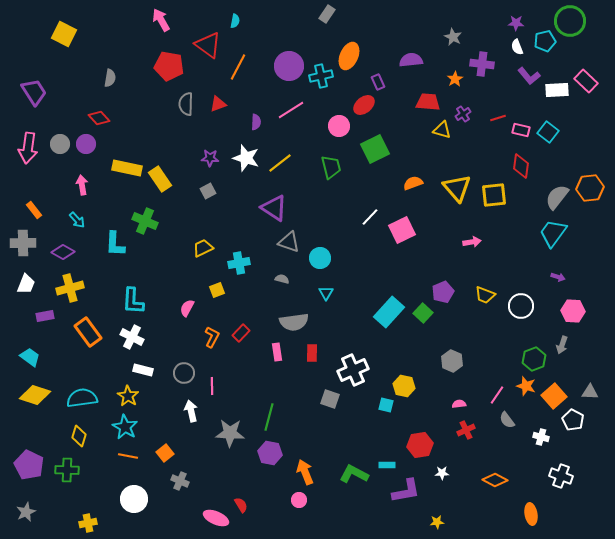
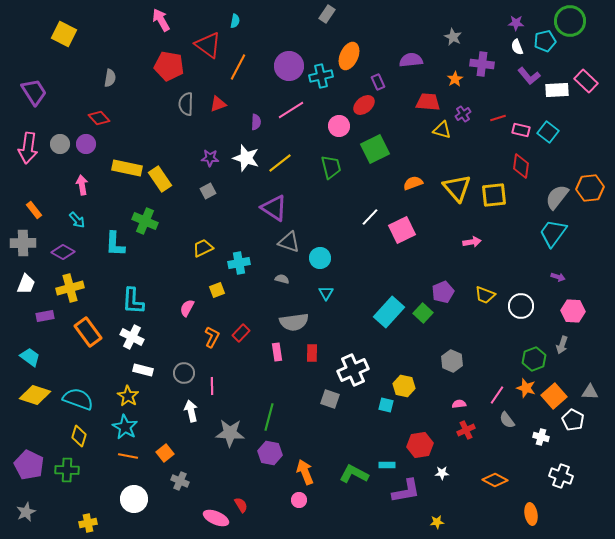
orange star at (526, 386): moved 2 px down
cyan semicircle at (82, 398): moved 4 px left, 1 px down; rotated 28 degrees clockwise
